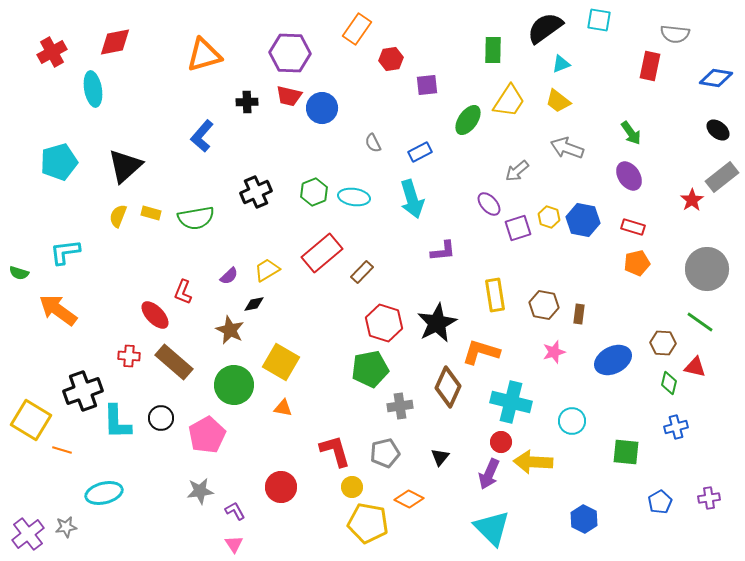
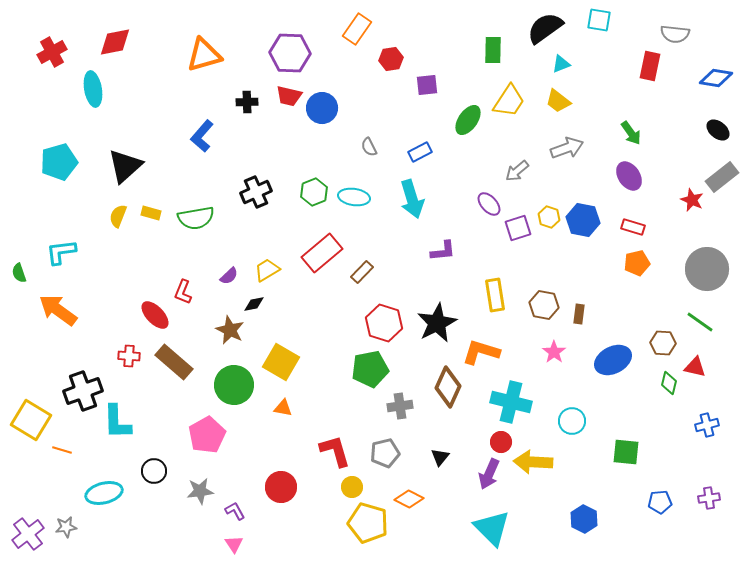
gray semicircle at (373, 143): moved 4 px left, 4 px down
gray arrow at (567, 148): rotated 140 degrees clockwise
red star at (692, 200): rotated 15 degrees counterclockwise
cyan L-shape at (65, 252): moved 4 px left
green semicircle at (19, 273): rotated 54 degrees clockwise
pink star at (554, 352): rotated 20 degrees counterclockwise
black circle at (161, 418): moved 7 px left, 53 px down
blue cross at (676, 427): moved 31 px right, 2 px up
blue pentagon at (660, 502): rotated 25 degrees clockwise
yellow pentagon at (368, 523): rotated 6 degrees clockwise
